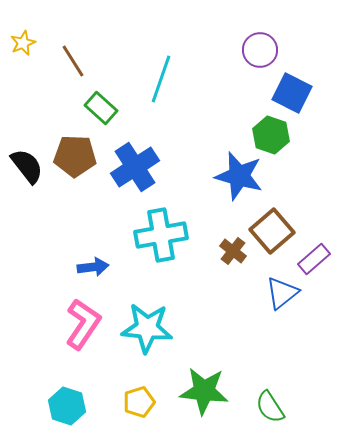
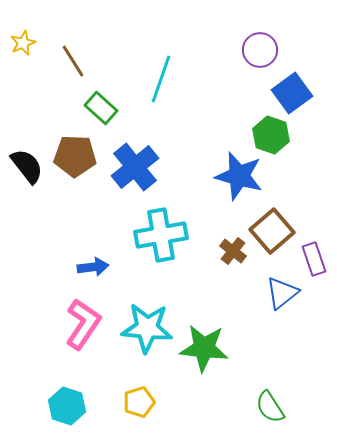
blue square: rotated 27 degrees clockwise
blue cross: rotated 6 degrees counterclockwise
purple rectangle: rotated 68 degrees counterclockwise
green star: moved 43 px up
